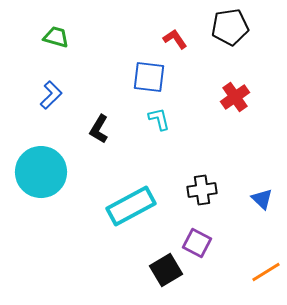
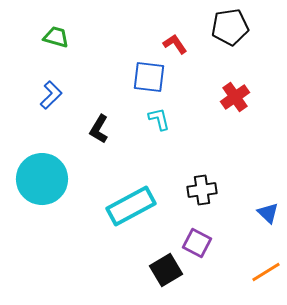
red L-shape: moved 5 px down
cyan circle: moved 1 px right, 7 px down
blue triangle: moved 6 px right, 14 px down
